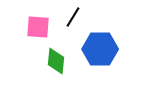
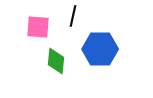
black line: moved 1 px up; rotated 20 degrees counterclockwise
